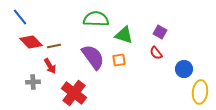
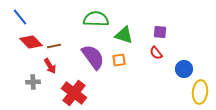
purple square: rotated 24 degrees counterclockwise
